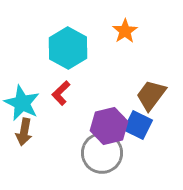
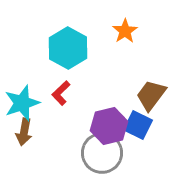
cyan star: rotated 27 degrees clockwise
